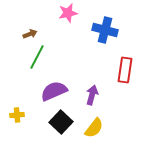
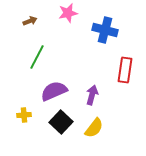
brown arrow: moved 13 px up
yellow cross: moved 7 px right
